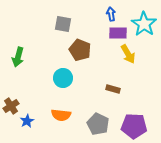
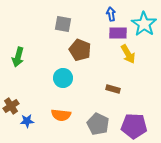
blue star: rotated 24 degrees clockwise
